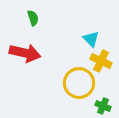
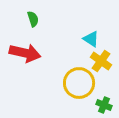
green semicircle: moved 1 px down
cyan triangle: rotated 12 degrees counterclockwise
yellow cross: rotated 10 degrees clockwise
green cross: moved 1 px right, 1 px up
